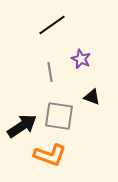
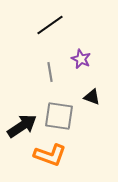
black line: moved 2 px left
